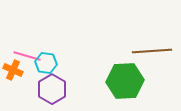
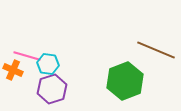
brown line: moved 4 px right, 1 px up; rotated 27 degrees clockwise
cyan hexagon: moved 2 px right, 1 px down
green hexagon: rotated 18 degrees counterclockwise
purple hexagon: rotated 12 degrees clockwise
